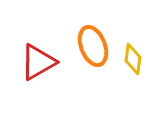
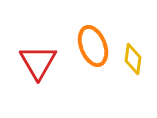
red triangle: rotated 30 degrees counterclockwise
